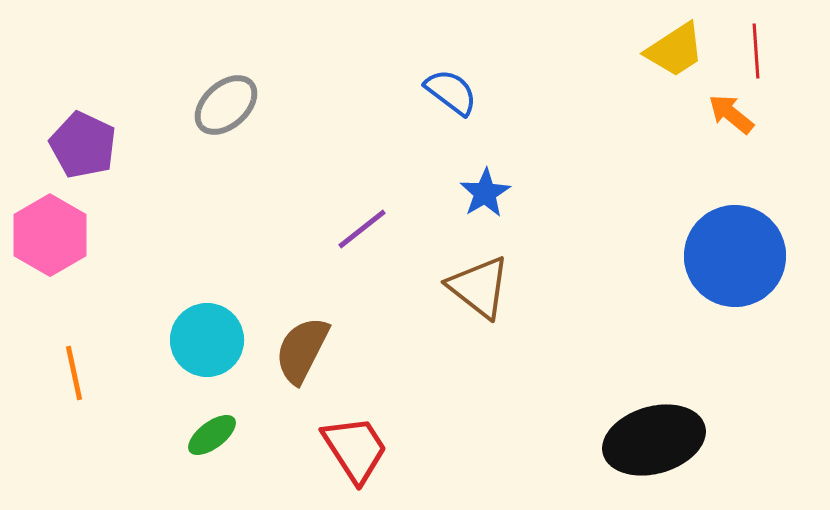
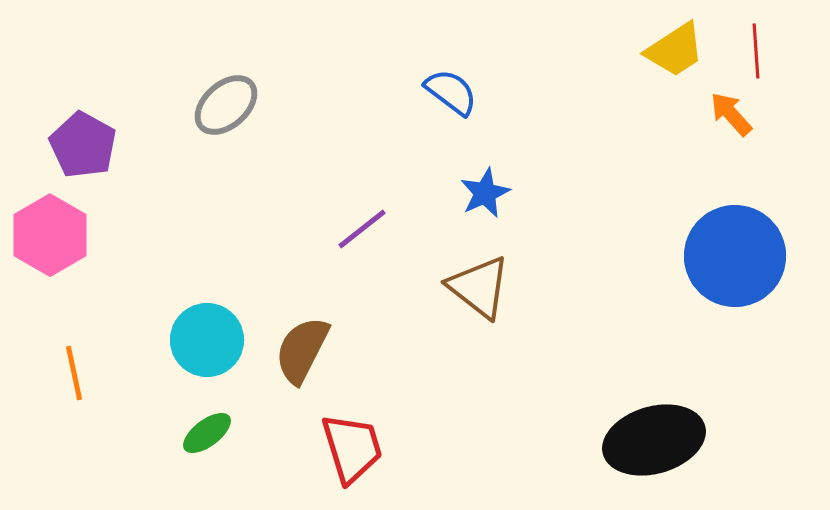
orange arrow: rotated 9 degrees clockwise
purple pentagon: rotated 4 degrees clockwise
blue star: rotated 6 degrees clockwise
green ellipse: moved 5 px left, 2 px up
red trapezoid: moved 3 px left, 1 px up; rotated 16 degrees clockwise
